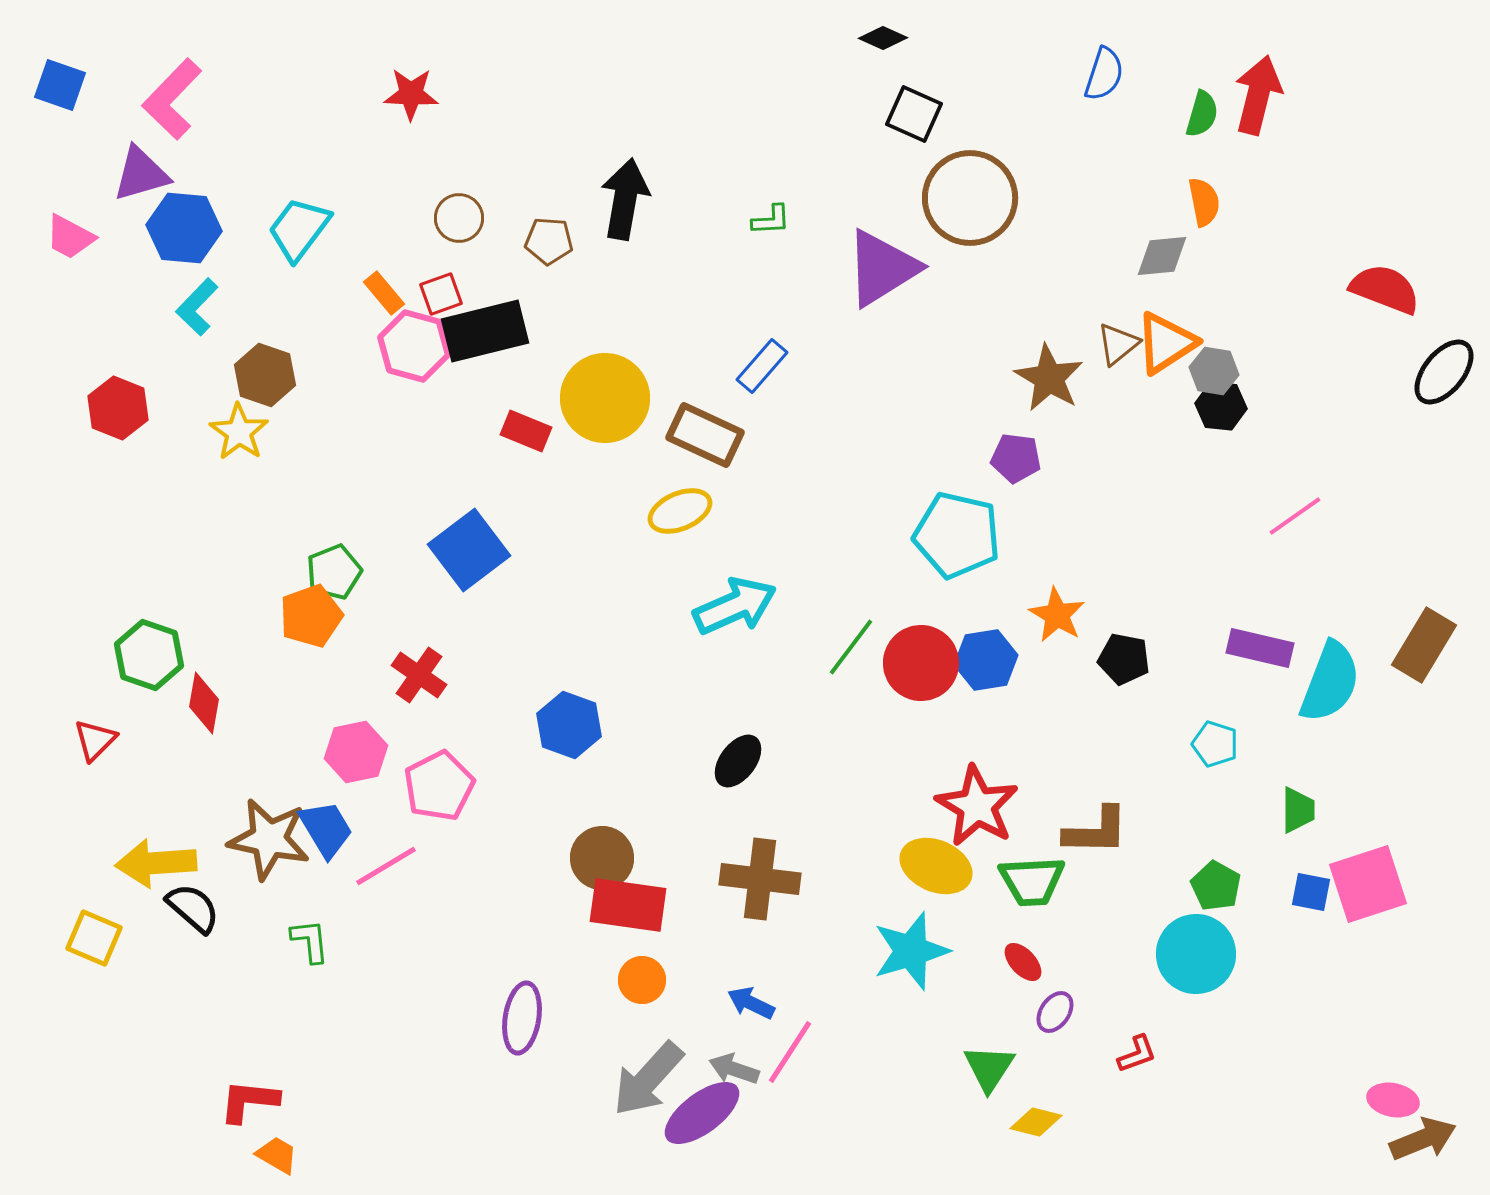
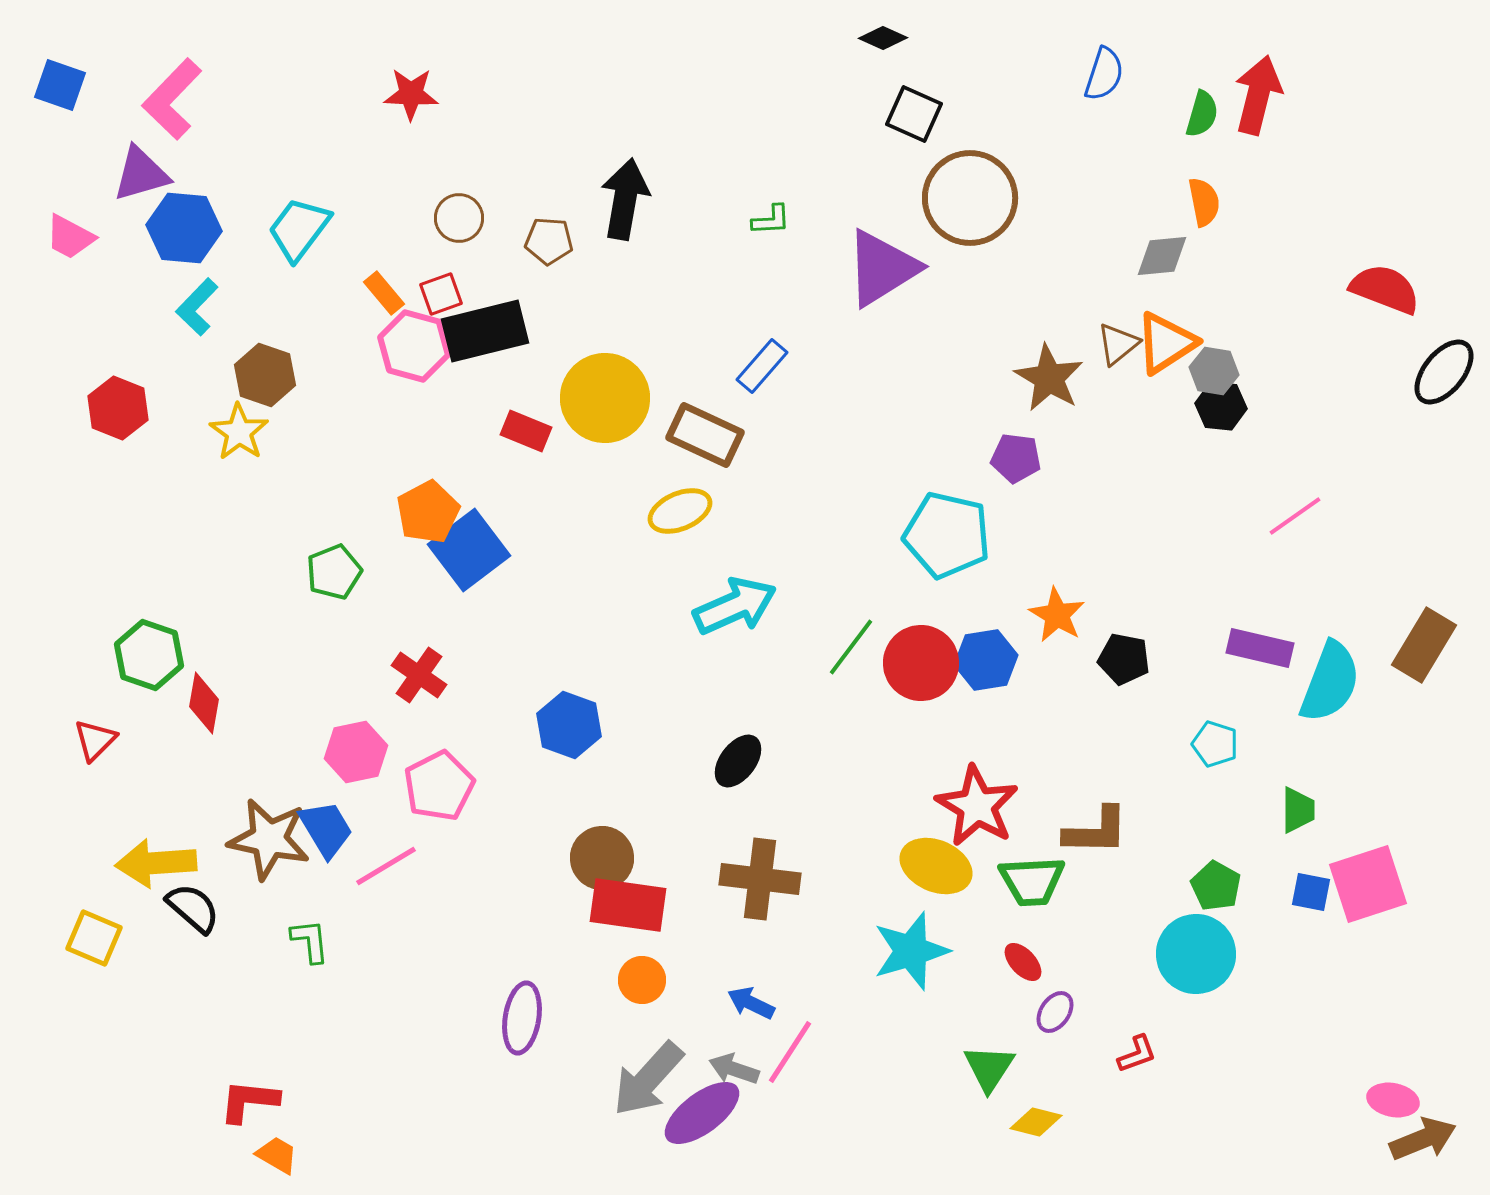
cyan pentagon at (957, 535): moved 10 px left
orange pentagon at (311, 616): moved 117 px right, 104 px up; rotated 8 degrees counterclockwise
